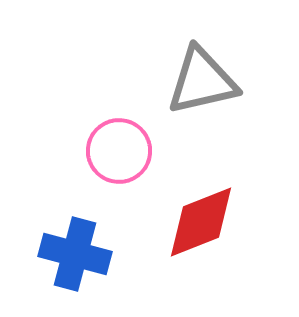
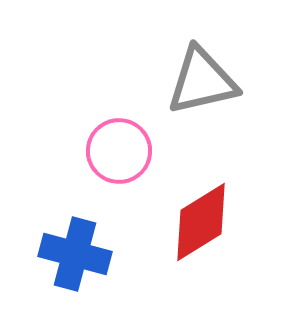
red diamond: rotated 10 degrees counterclockwise
